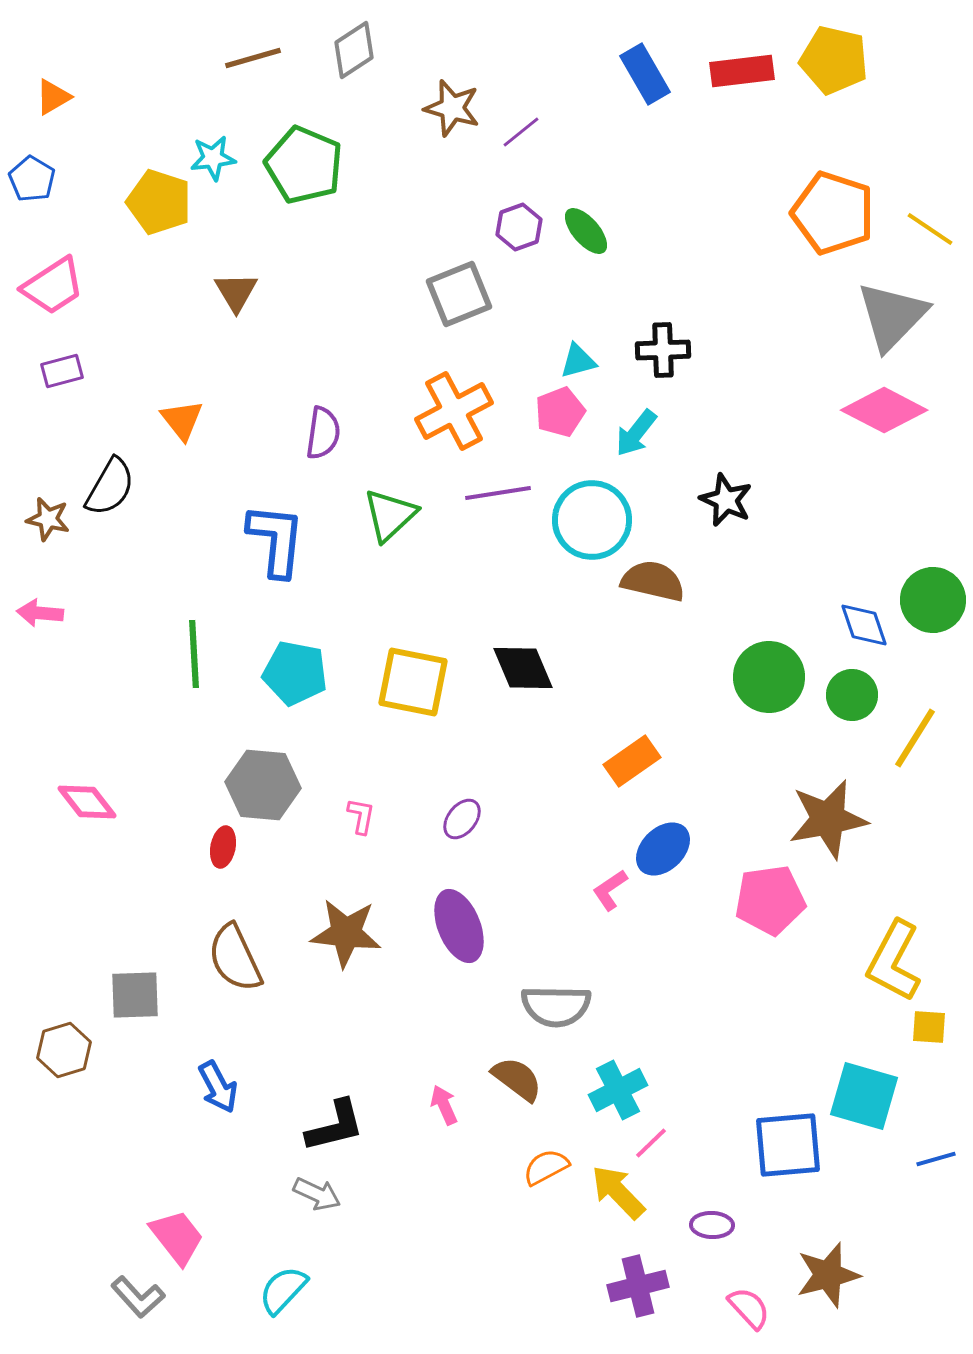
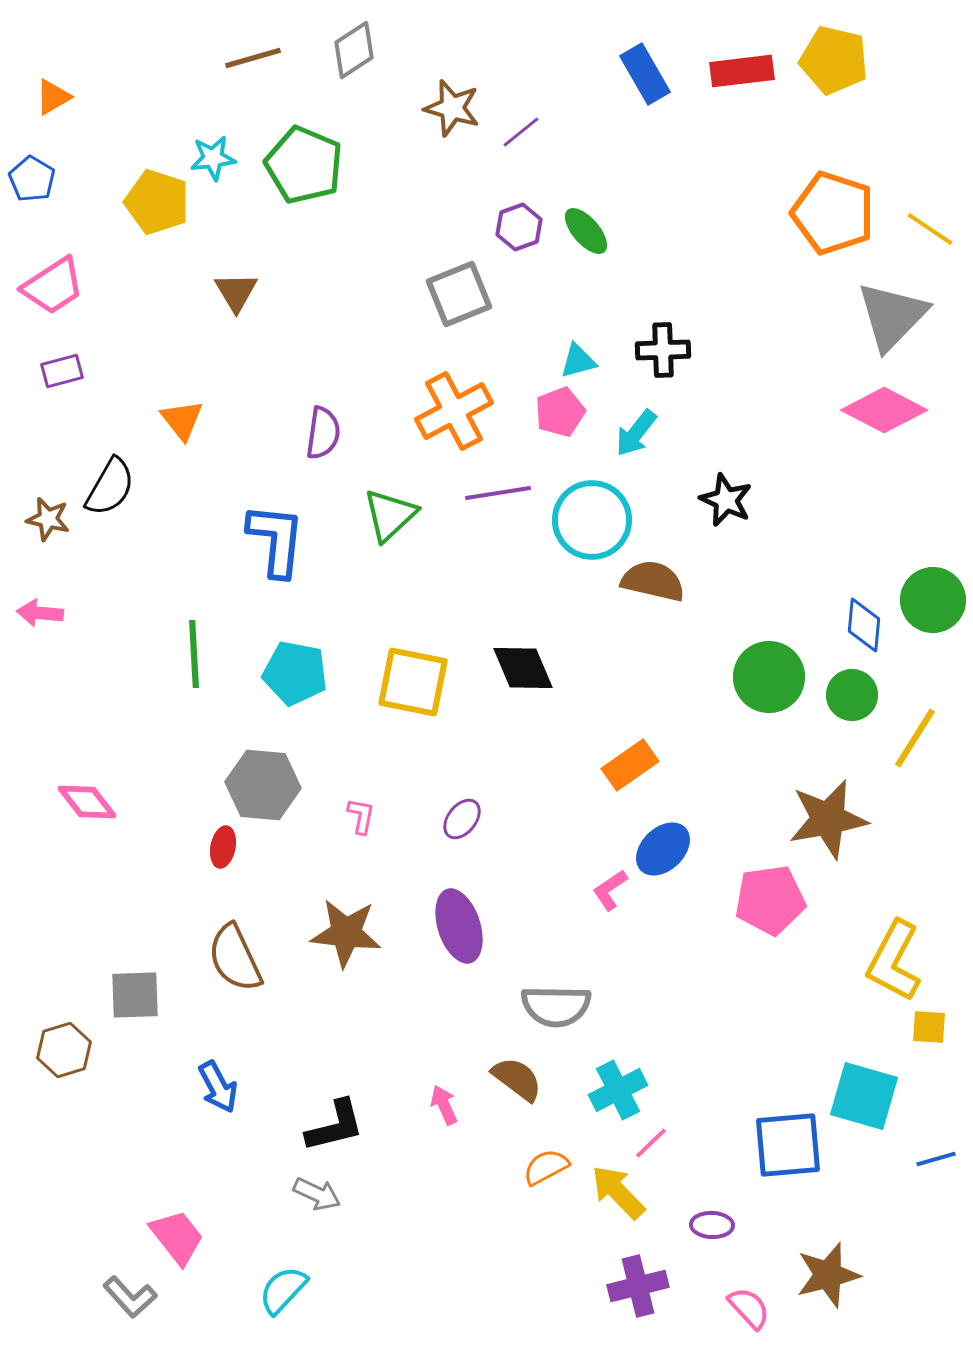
yellow pentagon at (159, 202): moved 2 px left
blue diamond at (864, 625): rotated 24 degrees clockwise
orange rectangle at (632, 761): moved 2 px left, 4 px down
purple ellipse at (459, 926): rotated 4 degrees clockwise
gray L-shape at (138, 1297): moved 8 px left
